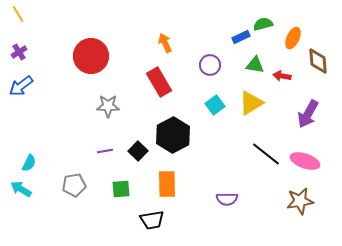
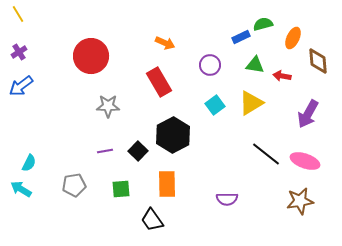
orange arrow: rotated 138 degrees clockwise
black trapezoid: rotated 65 degrees clockwise
